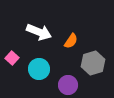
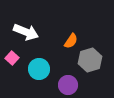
white arrow: moved 13 px left
gray hexagon: moved 3 px left, 3 px up
